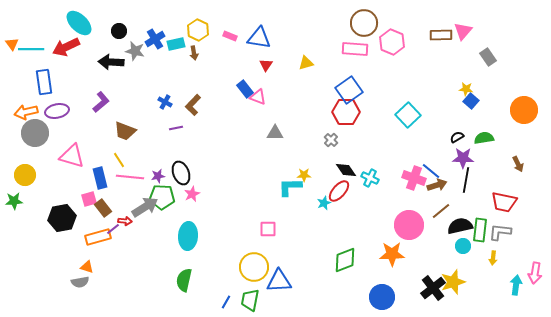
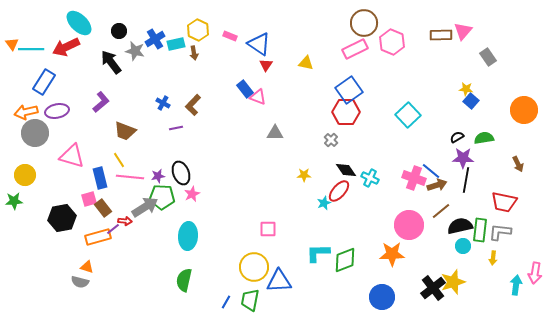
blue triangle at (259, 38): moved 6 px down; rotated 25 degrees clockwise
pink rectangle at (355, 49): rotated 30 degrees counterclockwise
black arrow at (111, 62): rotated 50 degrees clockwise
yellow triangle at (306, 63): rotated 28 degrees clockwise
blue rectangle at (44, 82): rotated 40 degrees clockwise
blue cross at (165, 102): moved 2 px left, 1 px down
cyan L-shape at (290, 187): moved 28 px right, 66 px down
gray semicircle at (80, 282): rotated 24 degrees clockwise
